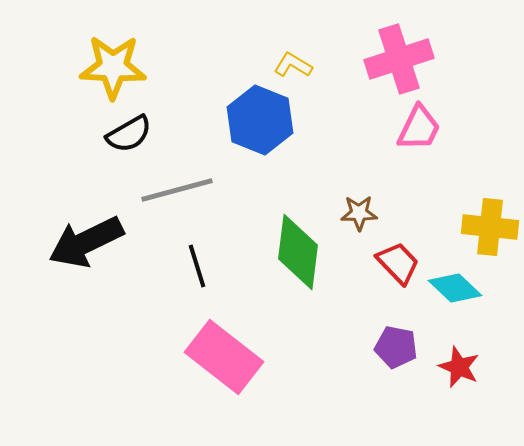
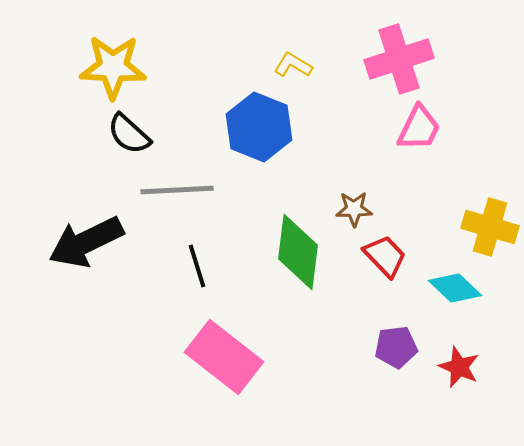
blue hexagon: moved 1 px left, 7 px down
black semicircle: rotated 72 degrees clockwise
gray line: rotated 12 degrees clockwise
brown star: moved 5 px left, 4 px up
yellow cross: rotated 10 degrees clockwise
red trapezoid: moved 13 px left, 7 px up
purple pentagon: rotated 18 degrees counterclockwise
